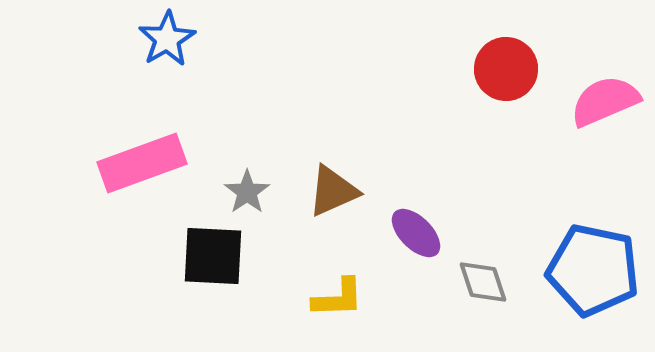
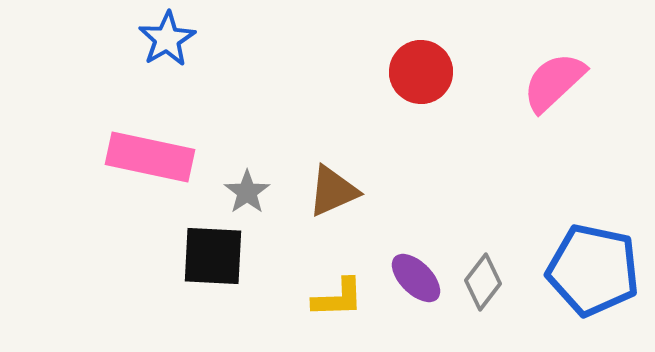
red circle: moved 85 px left, 3 px down
pink semicircle: moved 51 px left, 19 px up; rotated 20 degrees counterclockwise
pink rectangle: moved 8 px right, 6 px up; rotated 32 degrees clockwise
purple ellipse: moved 45 px down
gray diamond: rotated 56 degrees clockwise
